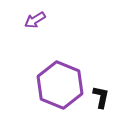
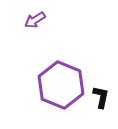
purple hexagon: moved 1 px right
